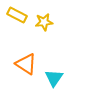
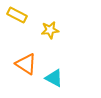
yellow star: moved 6 px right, 8 px down
cyan triangle: rotated 36 degrees counterclockwise
